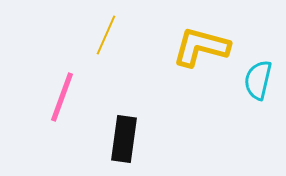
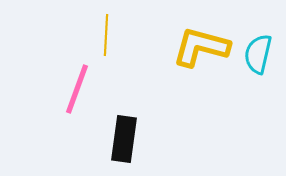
yellow line: rotated 21 degrees counterclockwise
cyan semicircle: moved 26 px up
pink line: moved 15 px right, 8 px up
